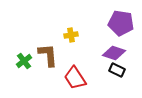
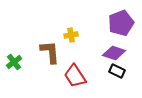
purple pentagon: rotated 30 degrees counterclockwise
brown L-shape: moved 2 px right, 3 px up
green cross: moved 10 px left, 1 px down
black rectangle: moved 1 px down
red trapezoid: moved 2 px up
